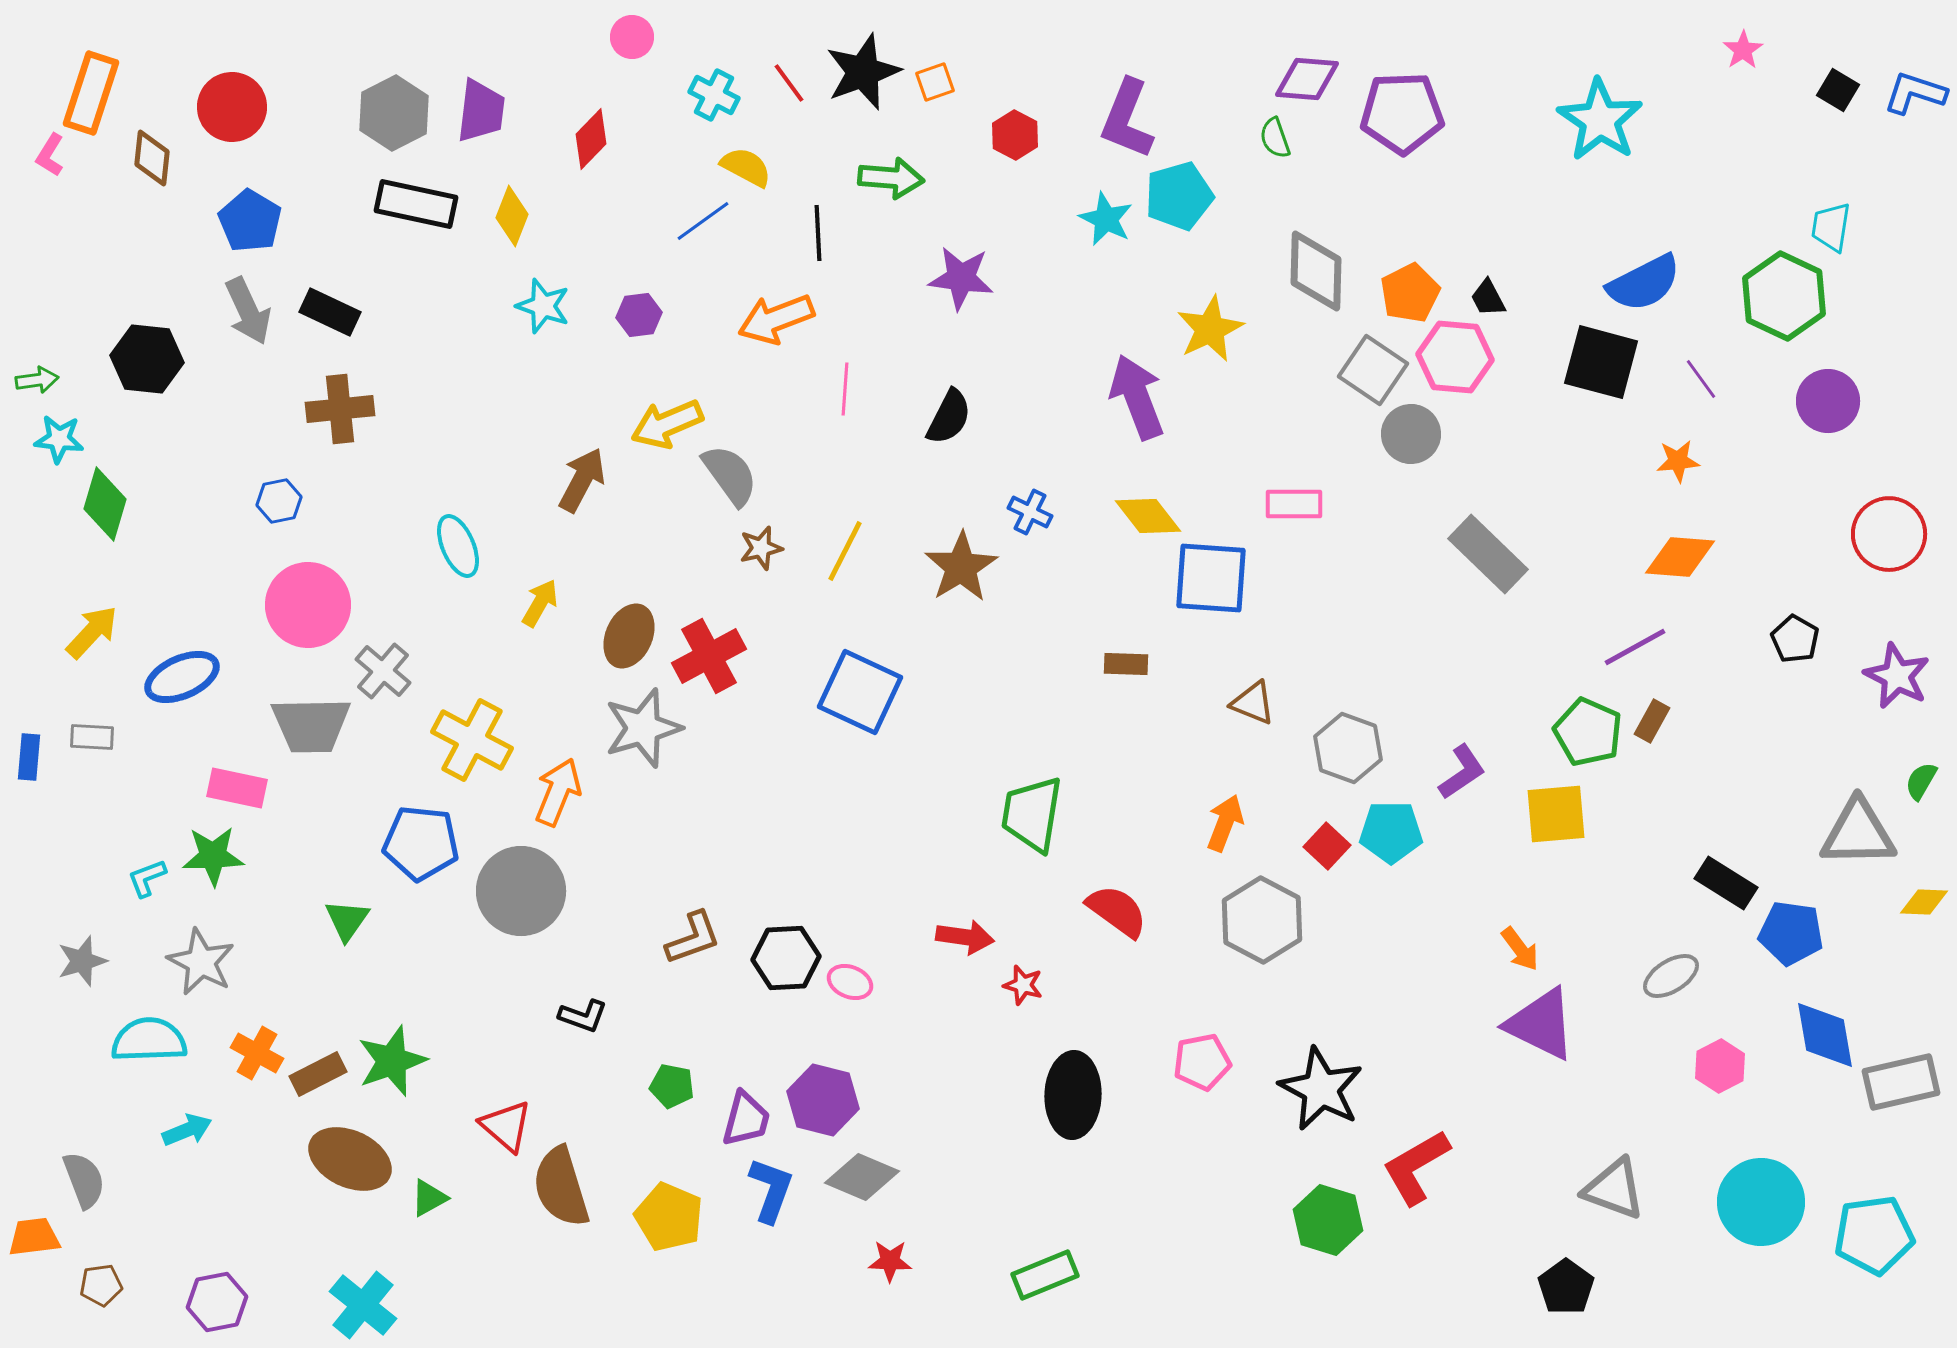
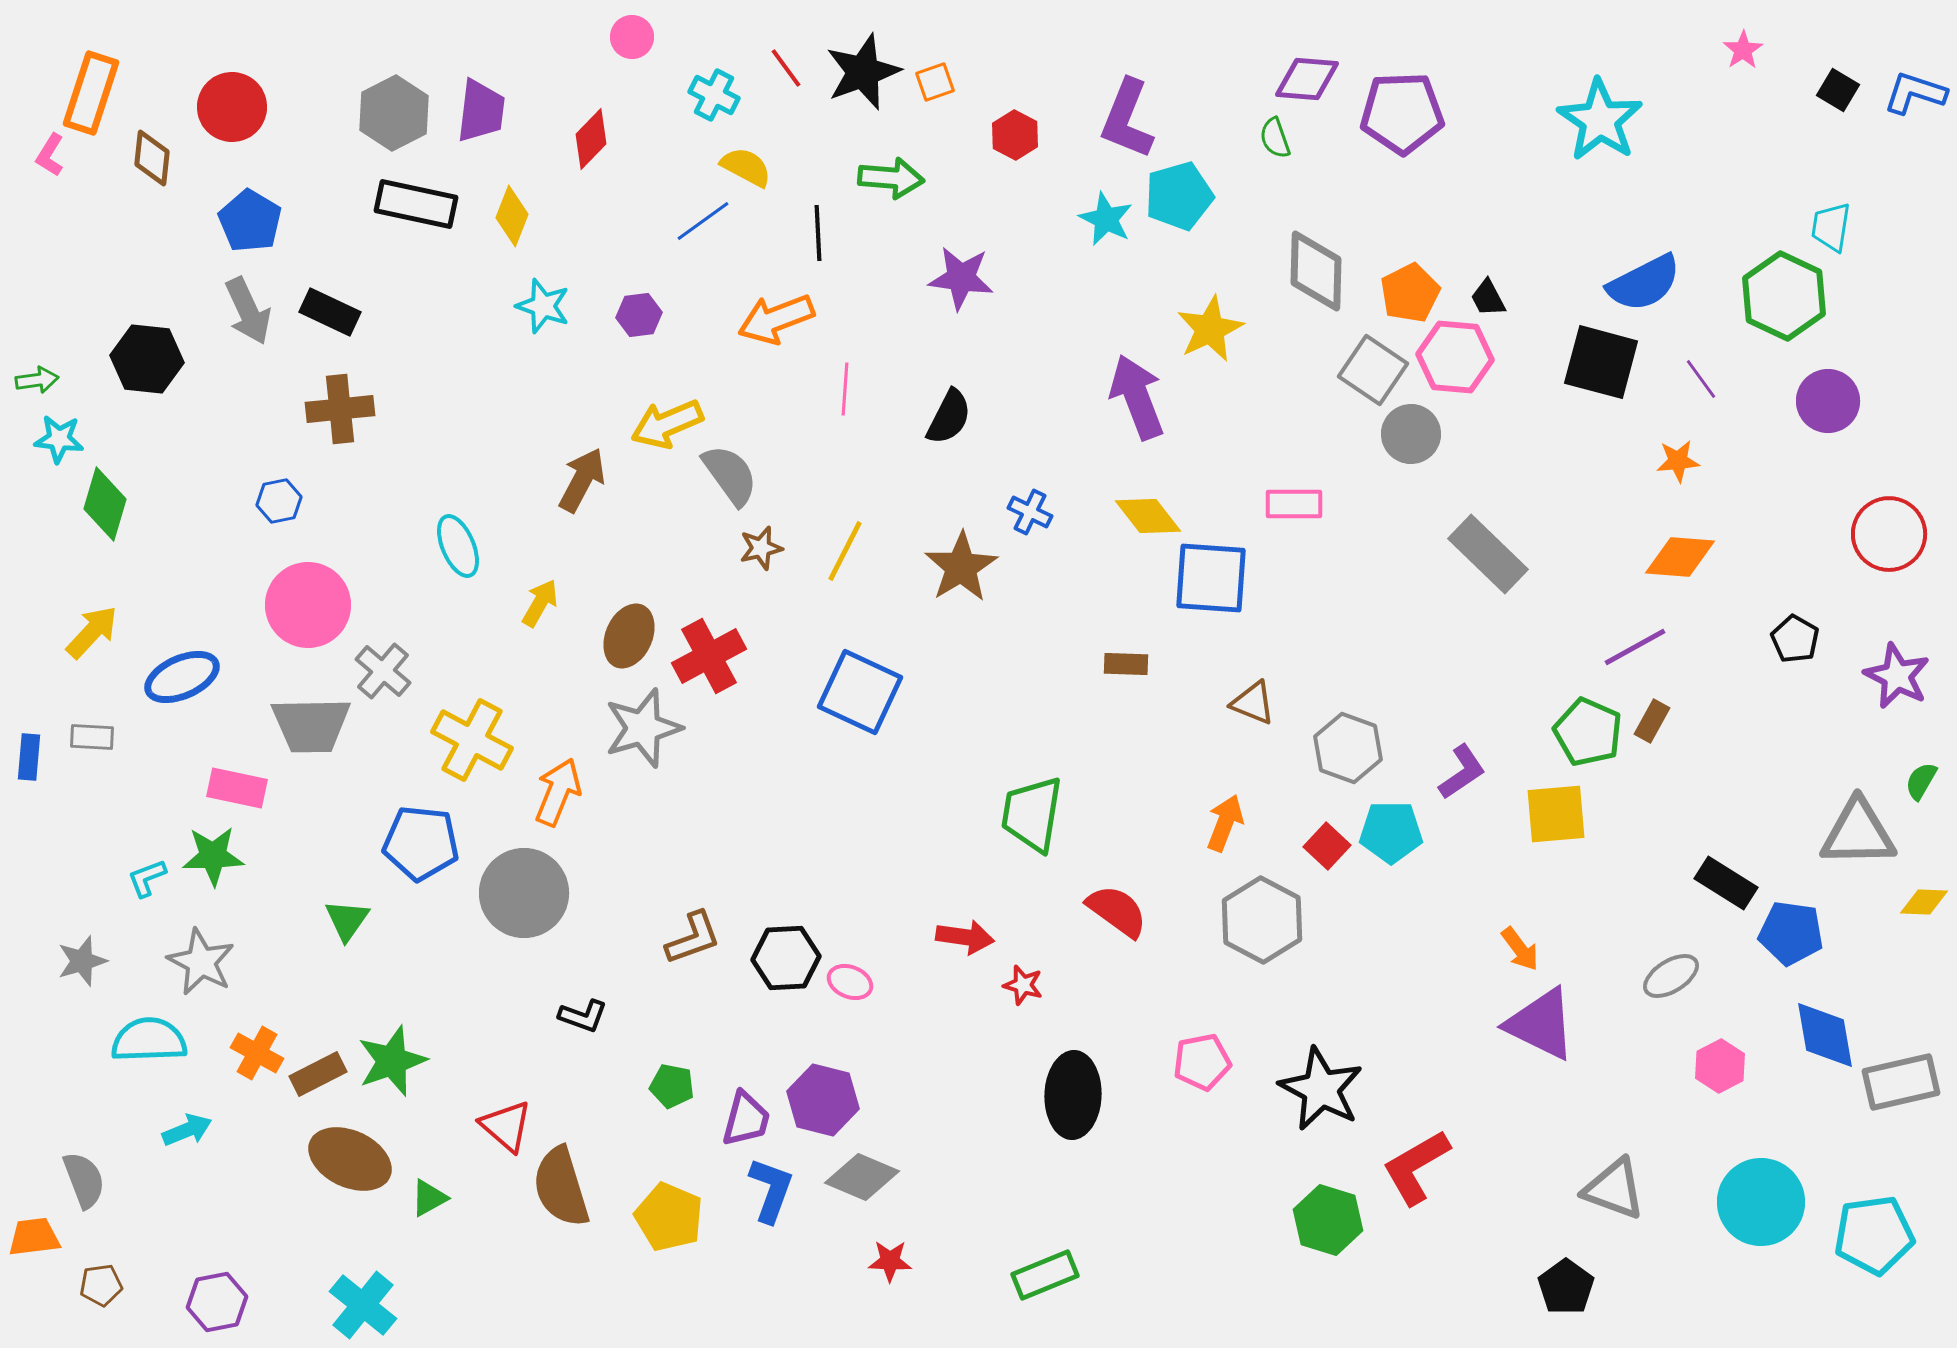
red line at (789, 83): moved 3 px left, 15 px up
gray circle at (521, 891): moved 3 px right, 2 px down
